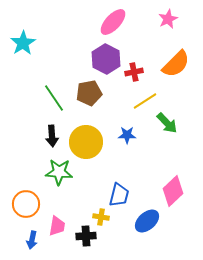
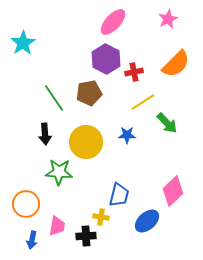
yellow line: moved 2 px left, 1 px down
black arrow: moved 7 px left, 2 px up
